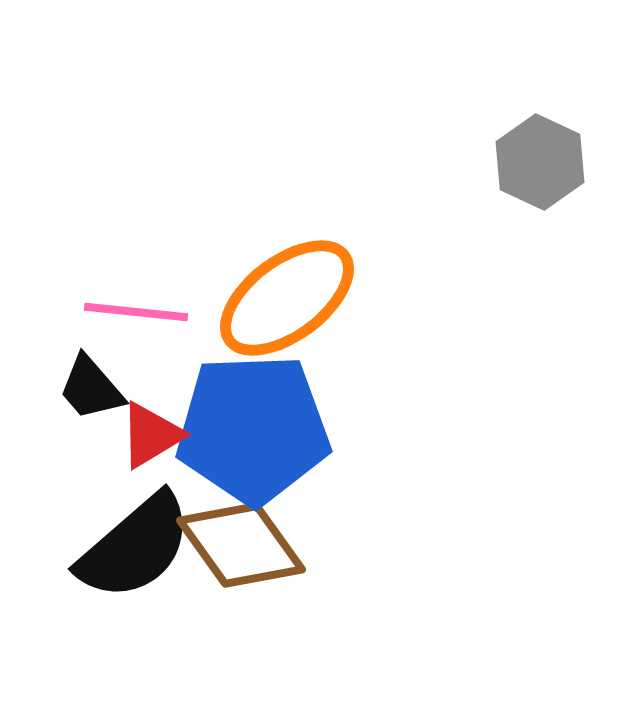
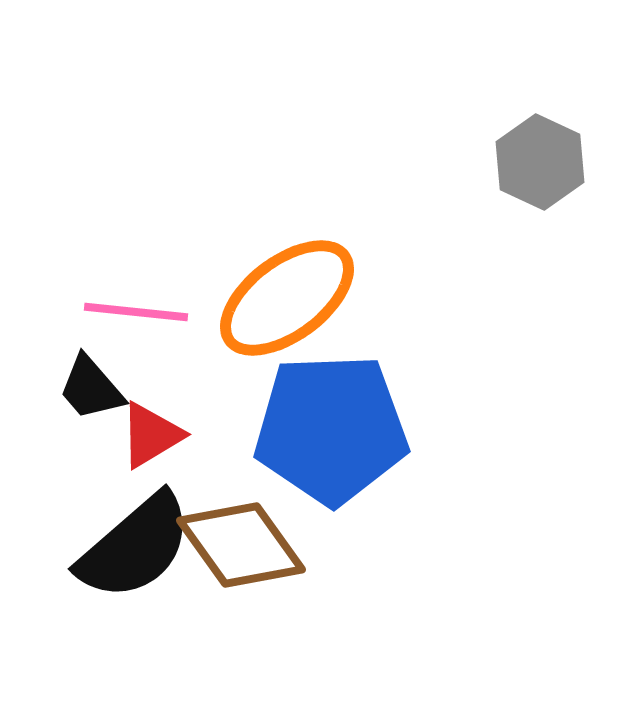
blue pentagon: moved 78 px right
